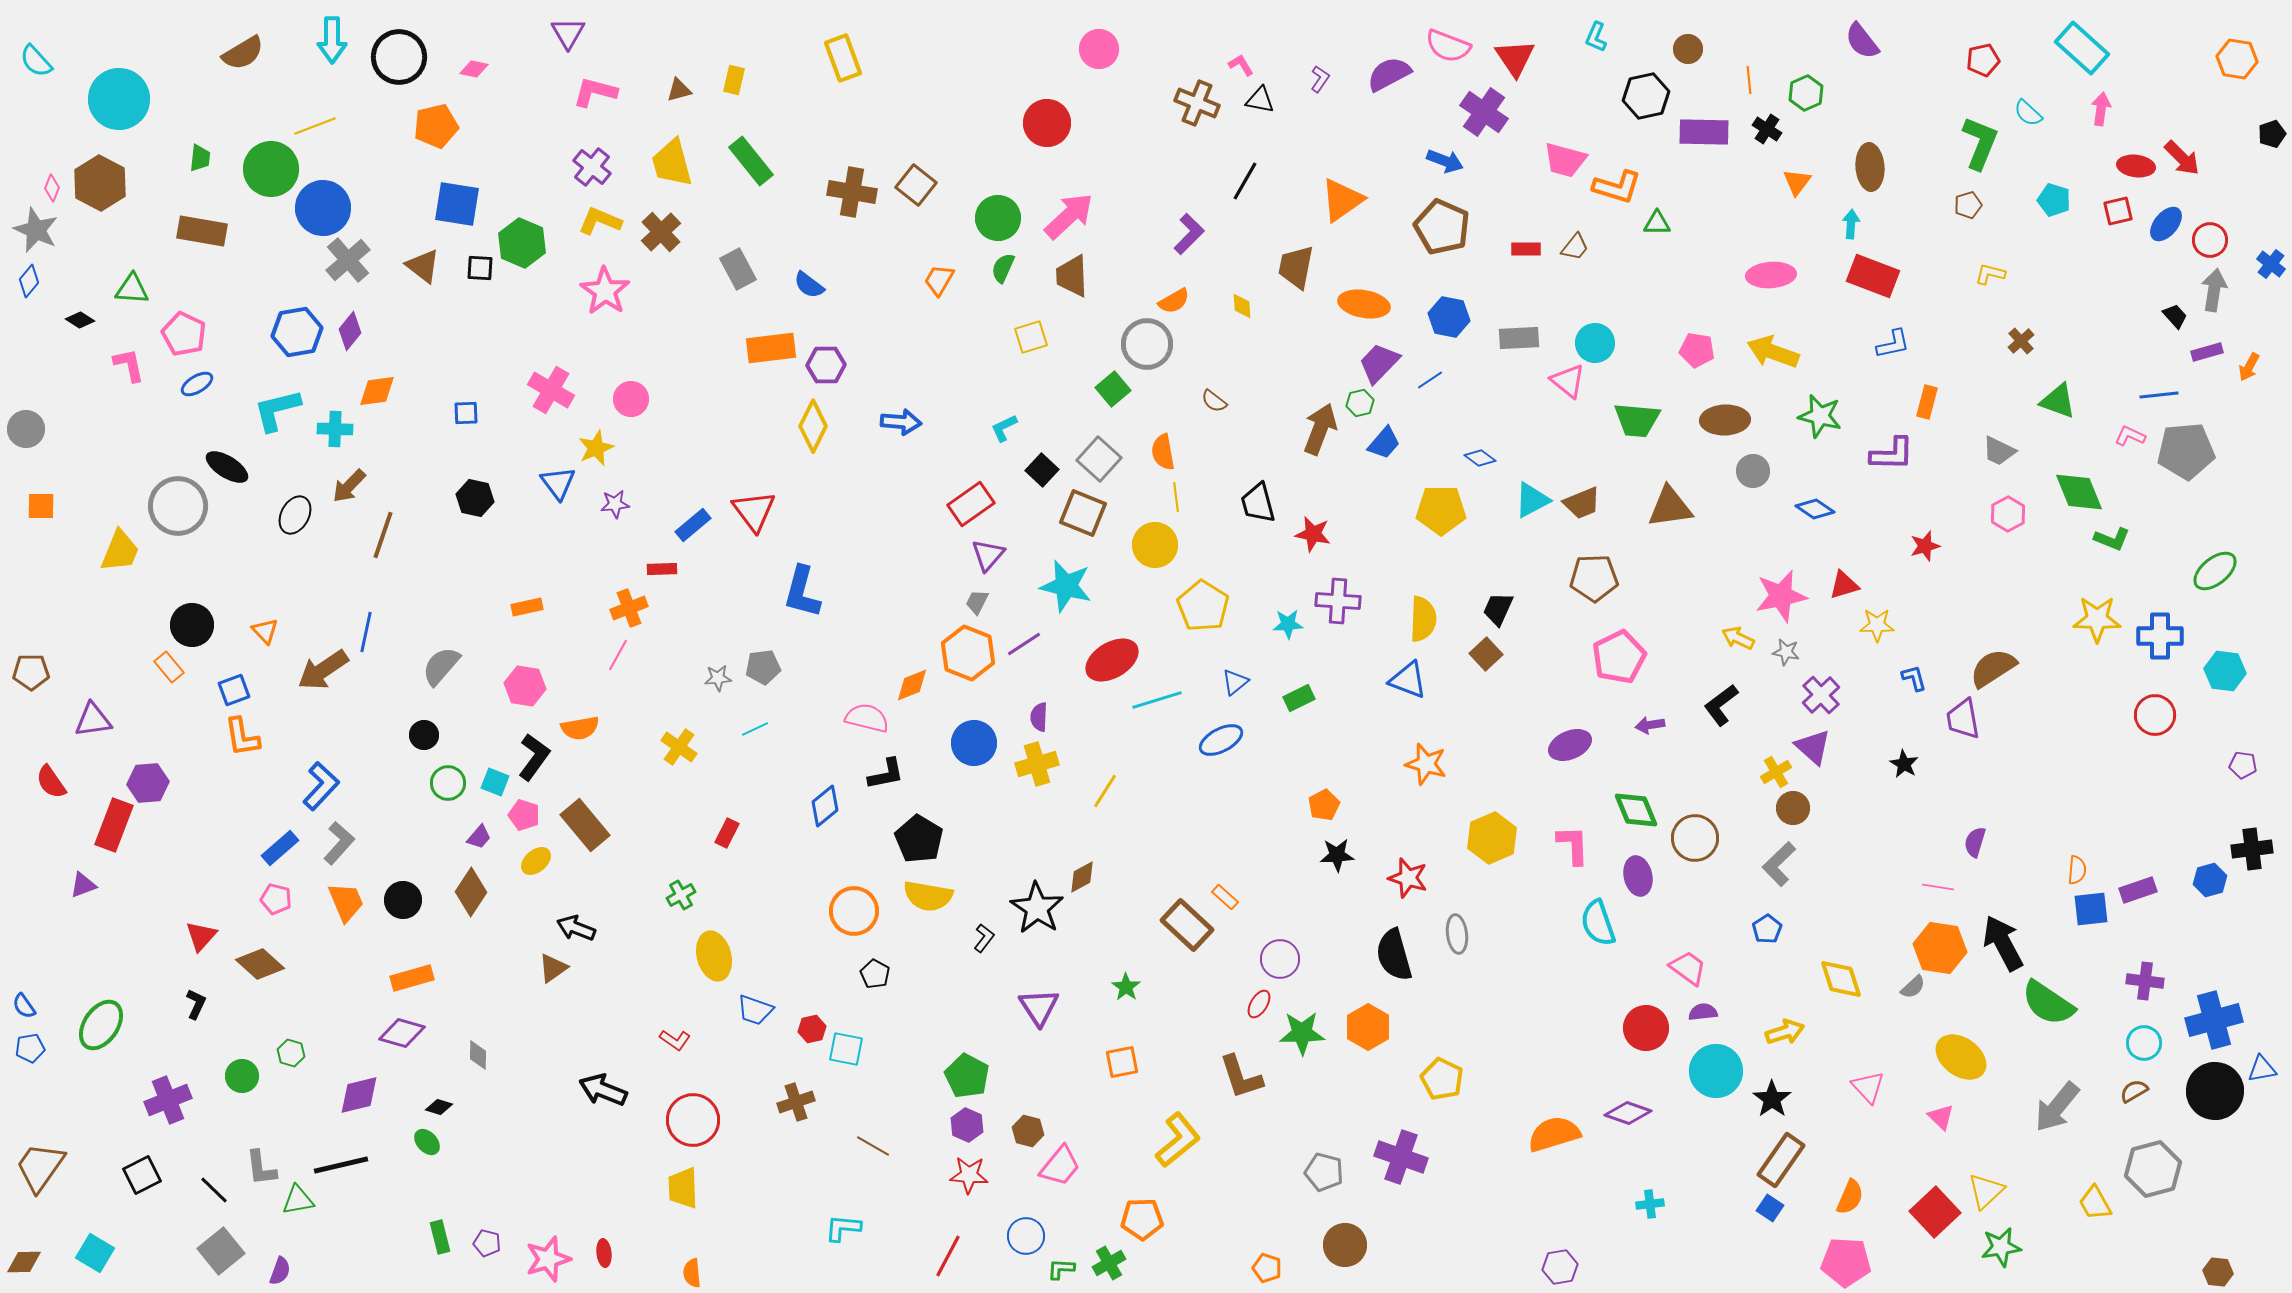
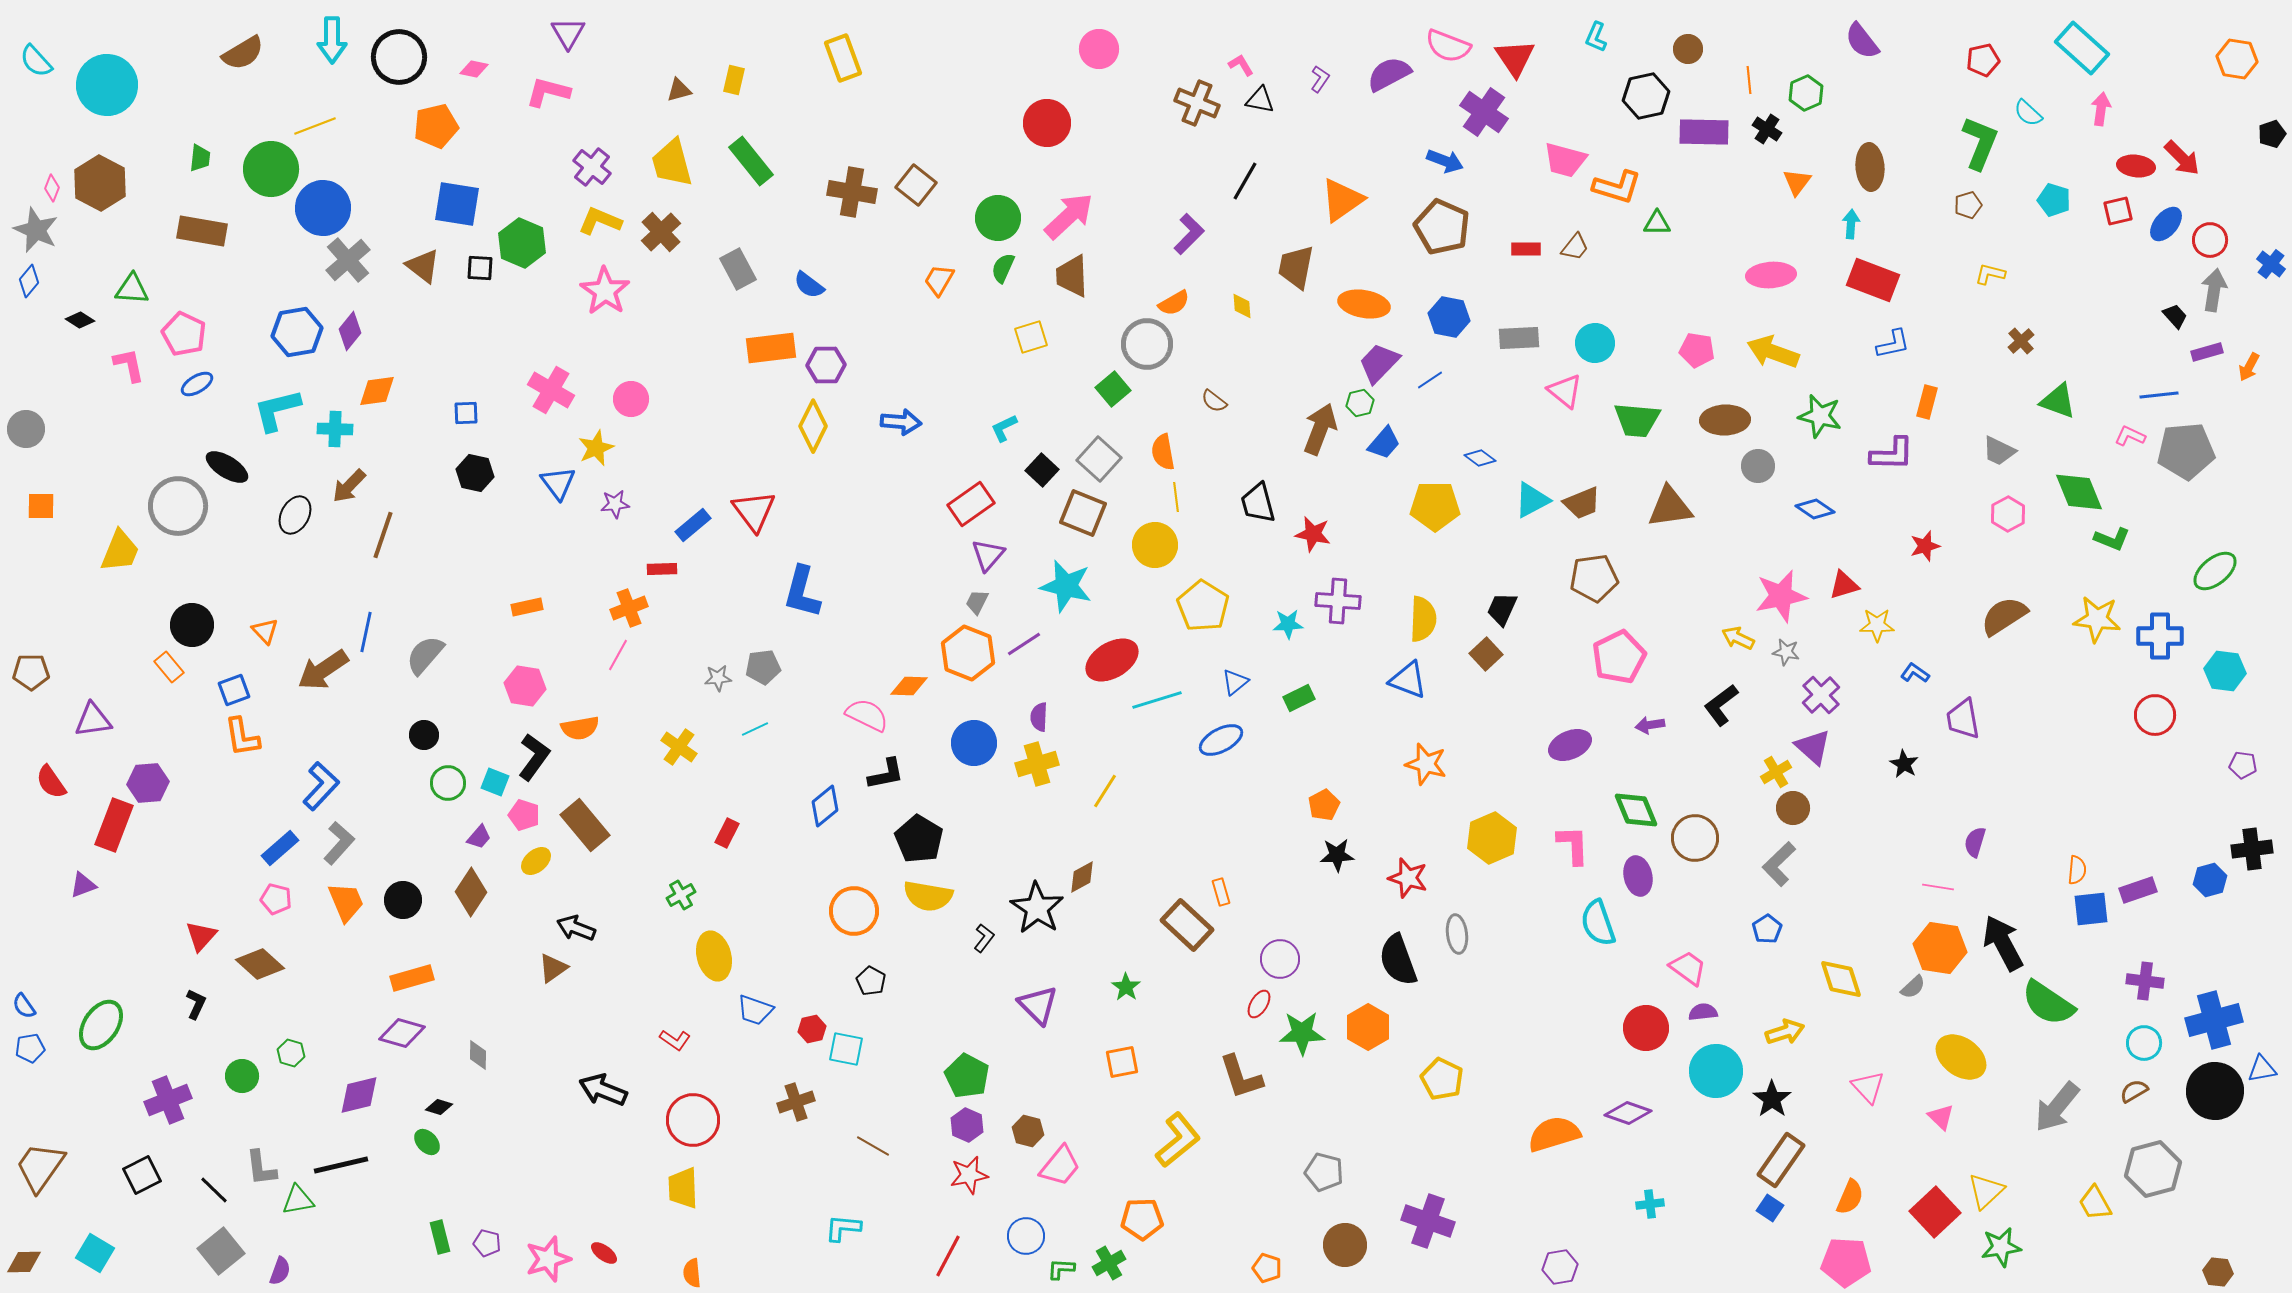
pink L-shape at (595, 92): moved 47 px left
cyan circle at (119, 99): moved 12 px left, 14 px up
red rectangle at (1873, 276): moved 4 px down
orange semicircle at (1174, 301): moved 2 px down
pink triangle at (1568, 381): moved 3 px left, 10 px down
gray circle at (1753, 471): moved 5 px right, 5 px up
black hexagon at (475, 498): moved 25 px up
yellow pentagon at (1441, 510): moved 6 px left, 4 px up
brown pentagon at (1594, 578): rotated 6 degrees counterclockwise
black trapezoid at (1498, 609): moved 4 px right
yellow star at (2097, 619): rotated 6 degrees clockwise
gray semicircle at (441, 666): moved 16 px left, 11 px up
brown semicircle at (1993, 668): moved 11 px right, 52 px up
blue L-shape at (1914, 678): moved 1 px right, 5 px up; rotated 40 degrees counterclockwise
orange diamond at (912, 685): moved 3 px left, 1 px down; rotated 24 degrees clockwise
pink semicircle at (867, 718): moved 3 px up; rotated 12 degrees clockwise
orange rectangle at (1225, 897): moved 4 px left, 5 px up; rotated 32 degrees clockwise
black semicircle at (1394, 955): moved 4 px right, 5 px down; rotated 4 degrees counterclockwise
black pentagon at (875, 974): moved 4 px left, 7 px down
purple triangle at (1039, 1007): moved 1 px left, 2 px up; rotated 12 degrees counterclockwise
purple cross at (1401, 1157): moved 27 px right, 64 px down
red star at (969, 1175): rotated 15 degrees counterclockwise
red ellipse at (604, 1253): rotated 48 degrees counterclockwise
